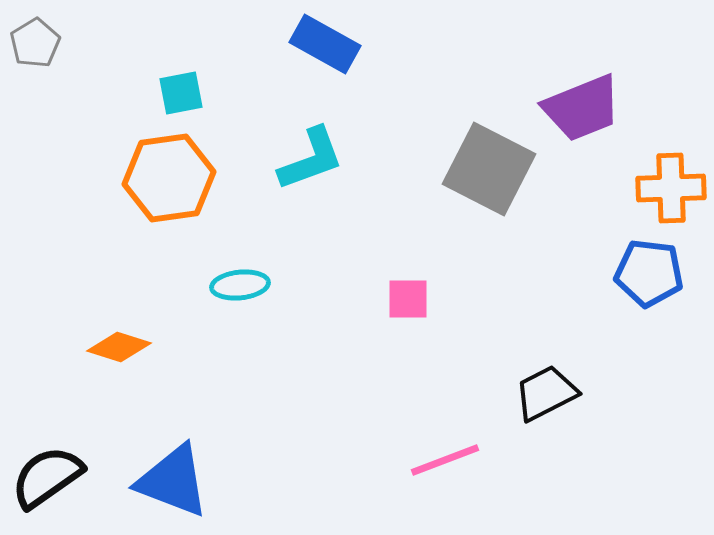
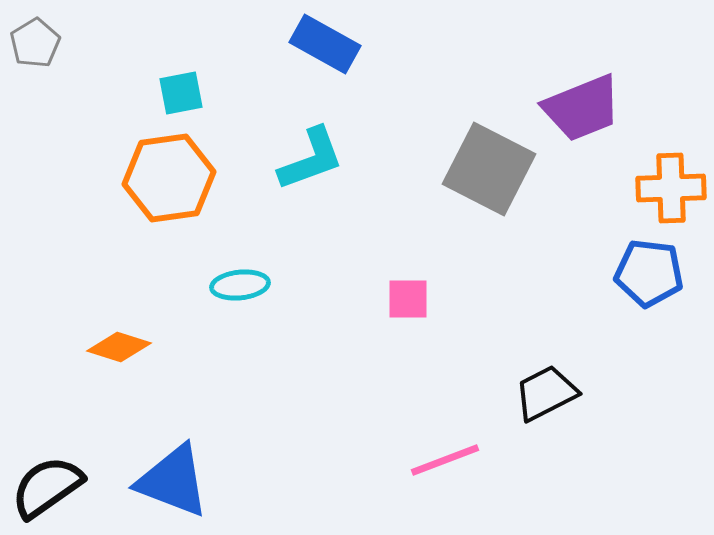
black semicircle: moved 10 px down
